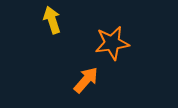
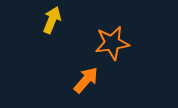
yellow arrow: rotated 40 degrees clockwise
